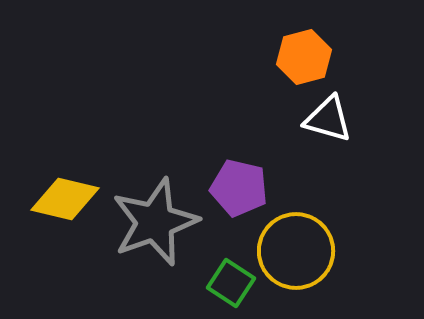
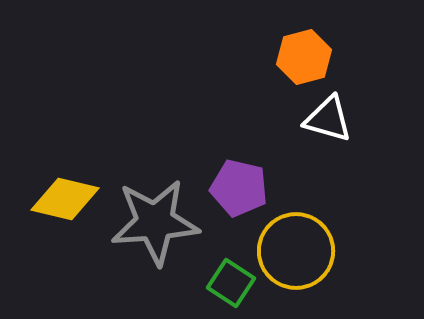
gray star: rotated 16 degrees clockwise
